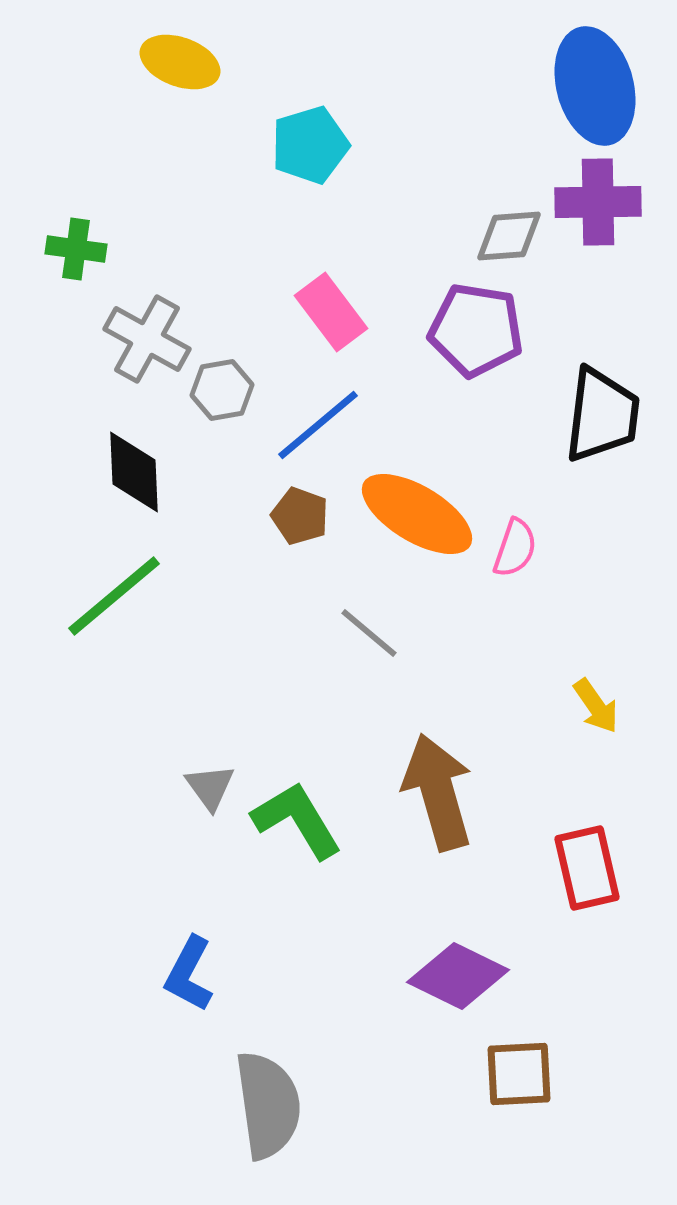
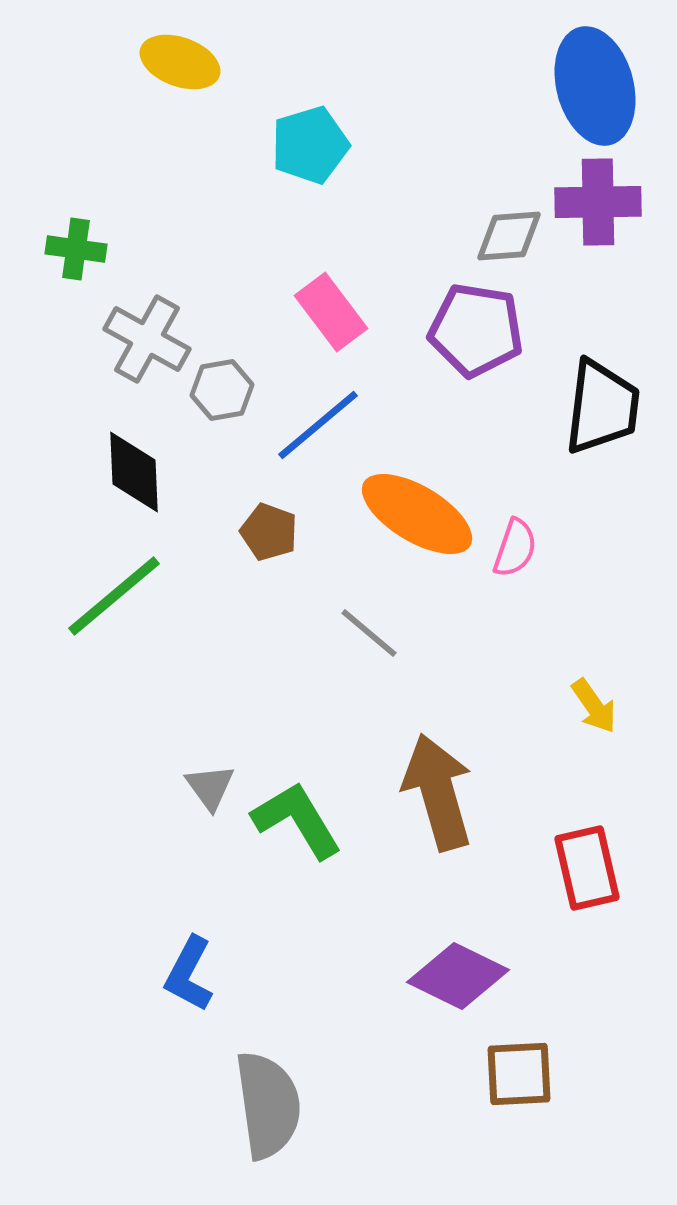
black trapezoid: moved 8 px up
brown pentagon: moved 31 px left, 16 px down
yellow arrow: moved 2 px left
